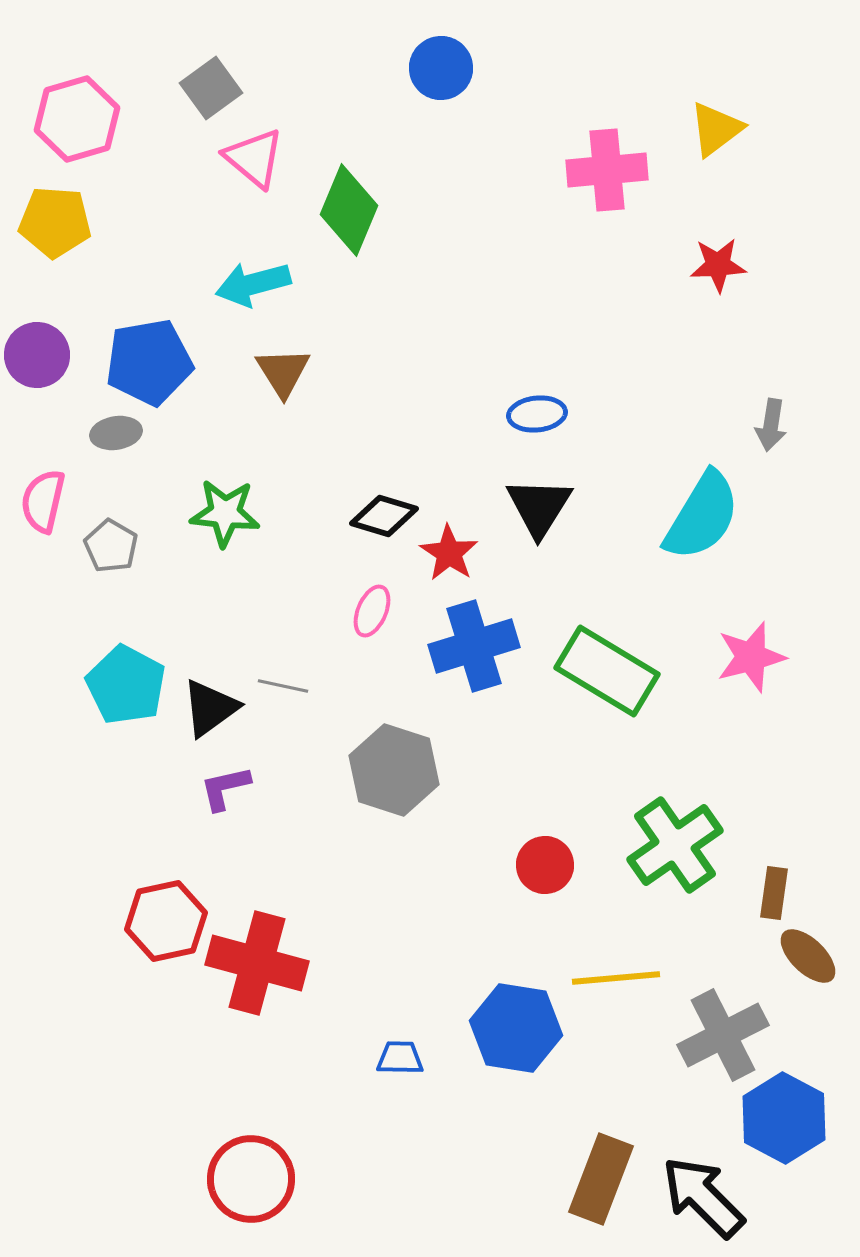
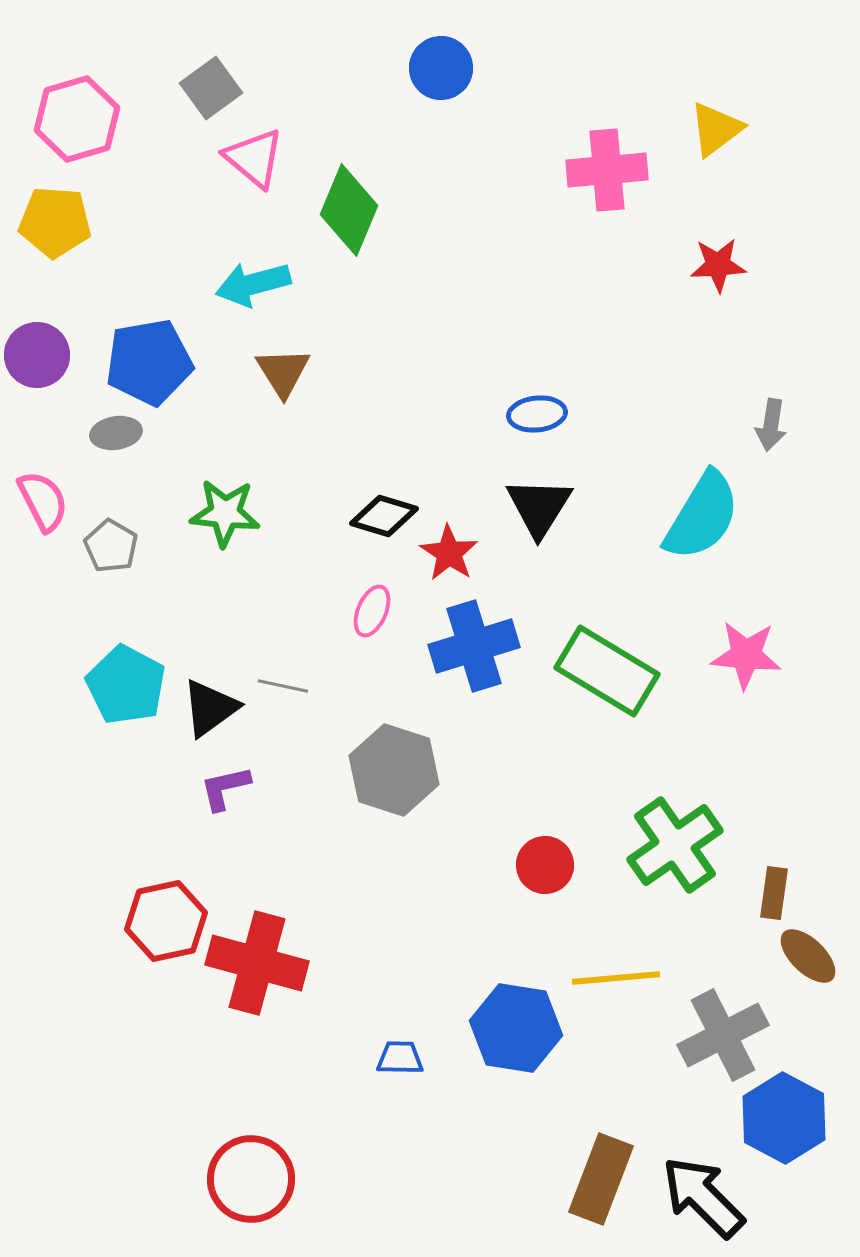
pink semicircle at (43, 501): rotated 140 degrees clockwise
pink star at (751, 657): moved 5 px left, 2 px up; rotated 20 degrees clockwise
